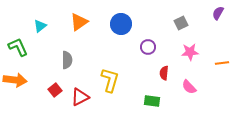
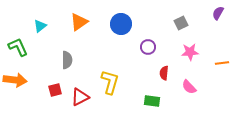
yellow L-shape: moved 2 px down
red square: rotated 24 degrees clockwise
